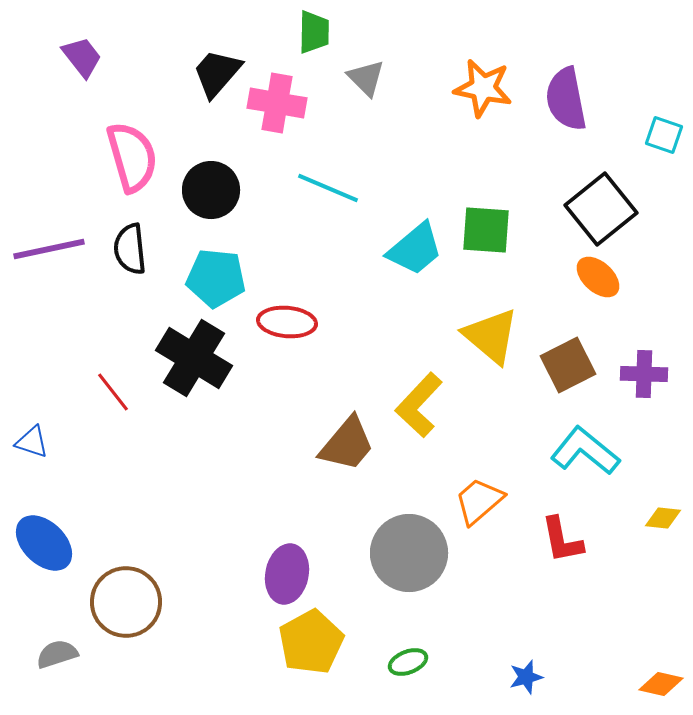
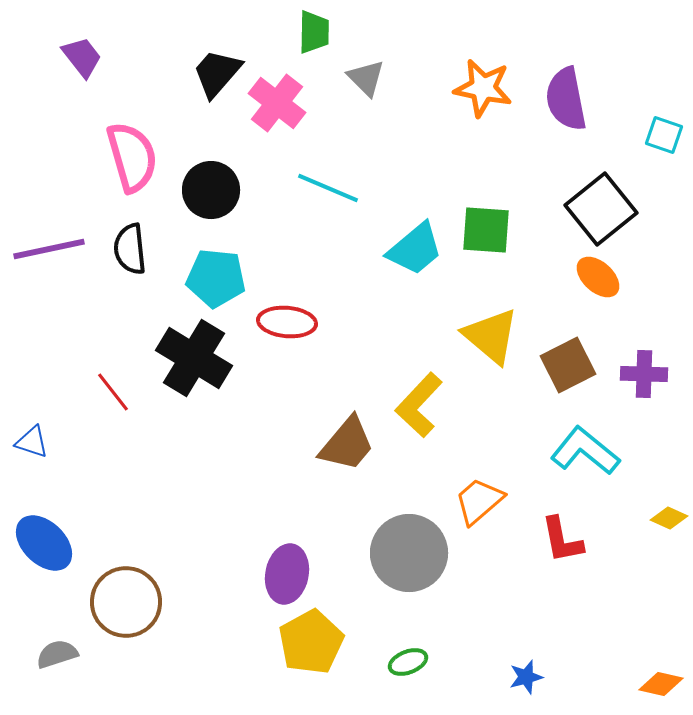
pink cross: rotated 28 degrees clockwise
yellow diamond: moved 6 px right; rotated 18 degrees clockwise
